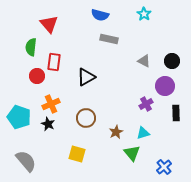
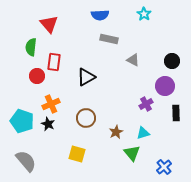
blue semicircle: rotated 18 degrees counterclockwise
gray triangle: moved 11 px left, 1 px up
cyan pentagon: moved 3 px right, 4 px down
